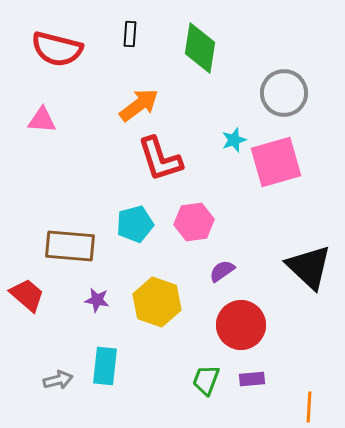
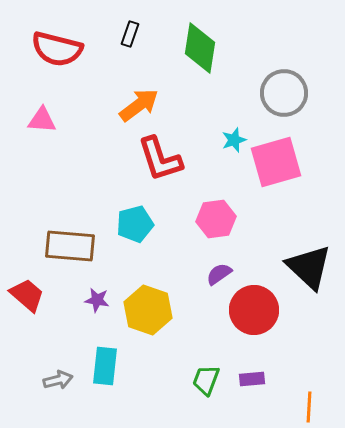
black rectangle: rotated 15 degrees clockwise
pink hexagon: moved 22 px right, 3 px up
purple semicircle: moved 3 px left, 3 px down
yellow hexagon: moved 9 px left, 8 px down
red circle: moved 13 px right, 15 px up
